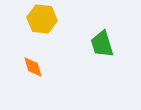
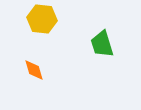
orange diamond: moved 1 px right, 3 px down
